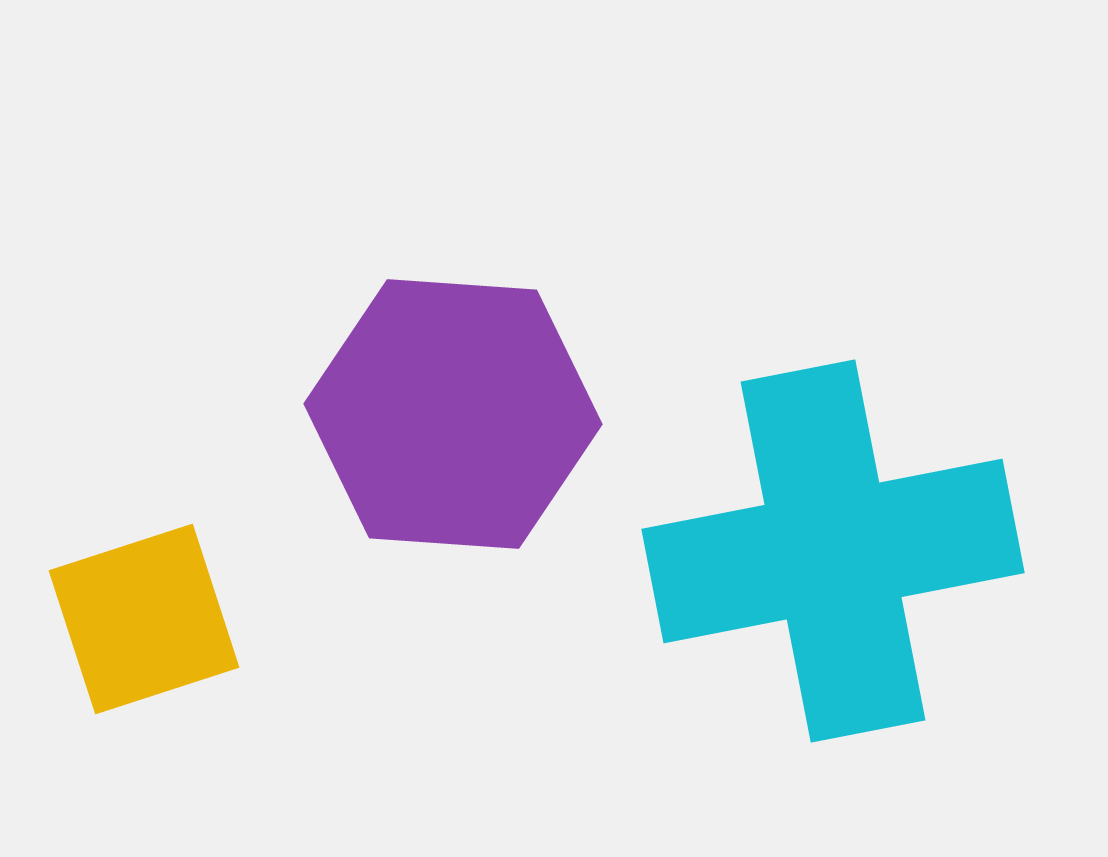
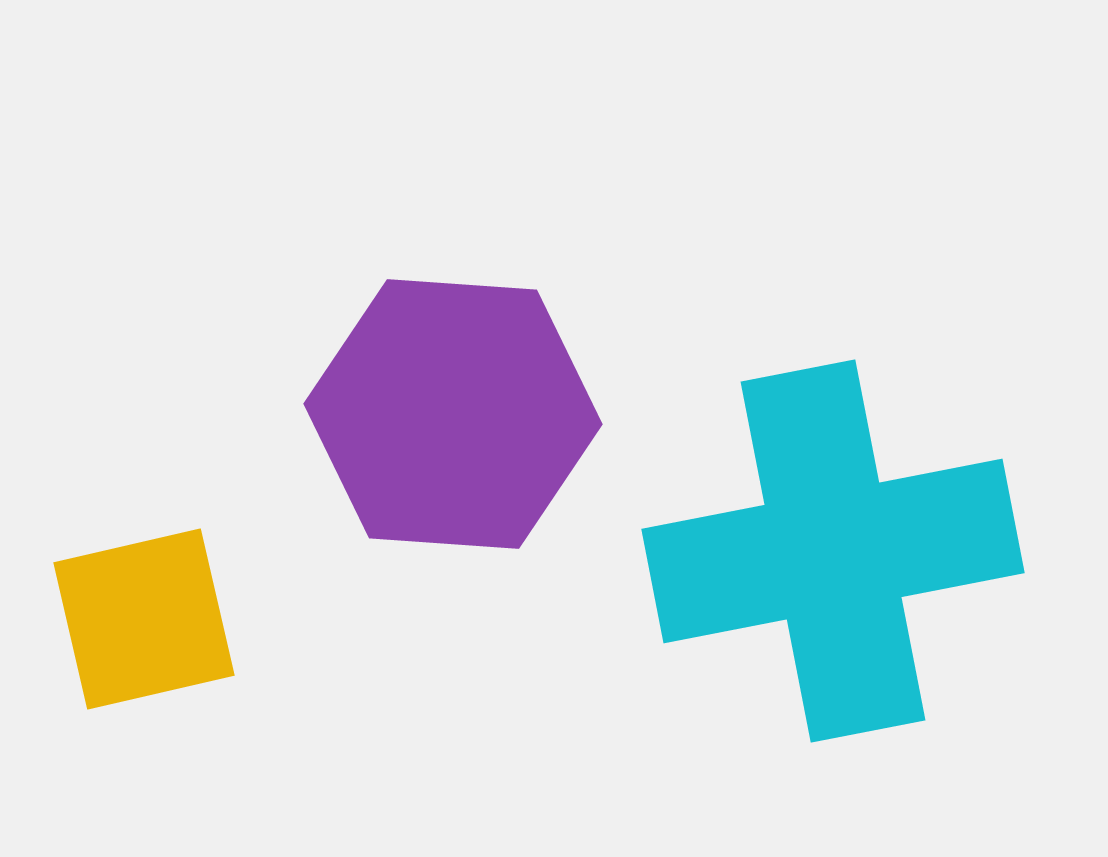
yellow square: rotated 5 degrees clockwise
